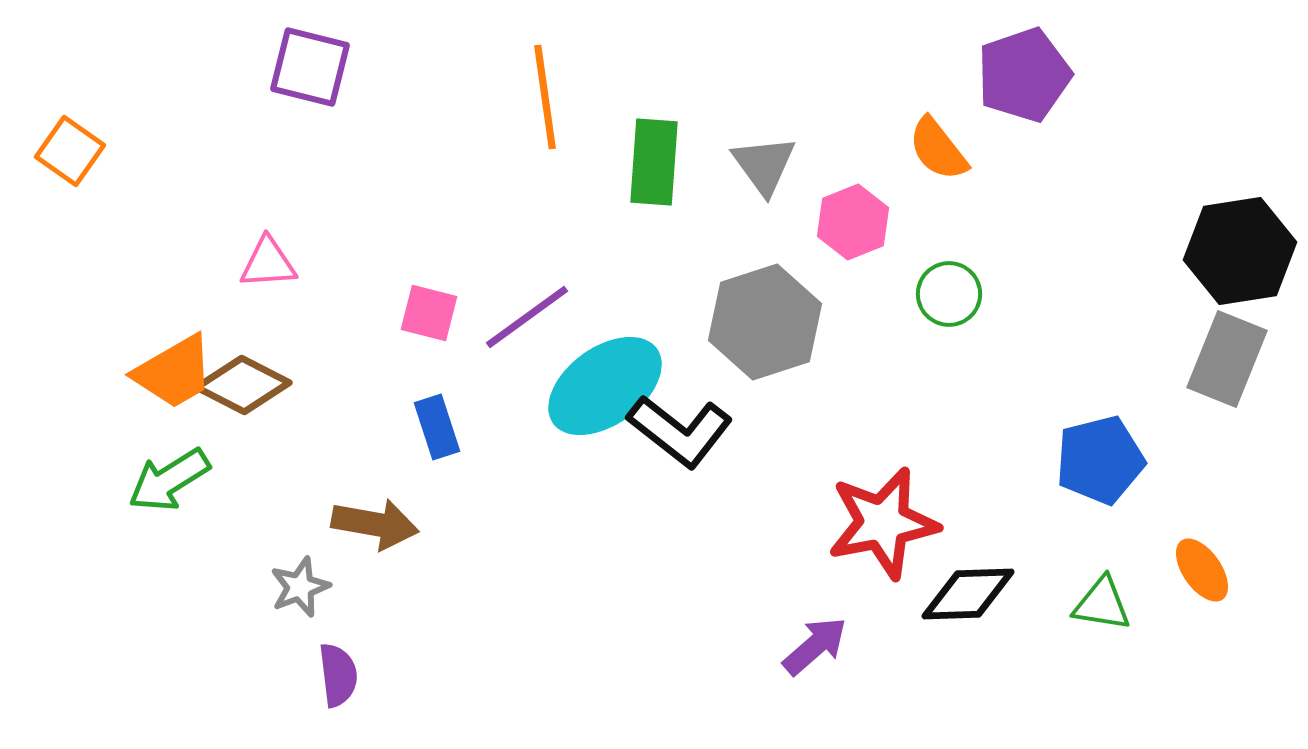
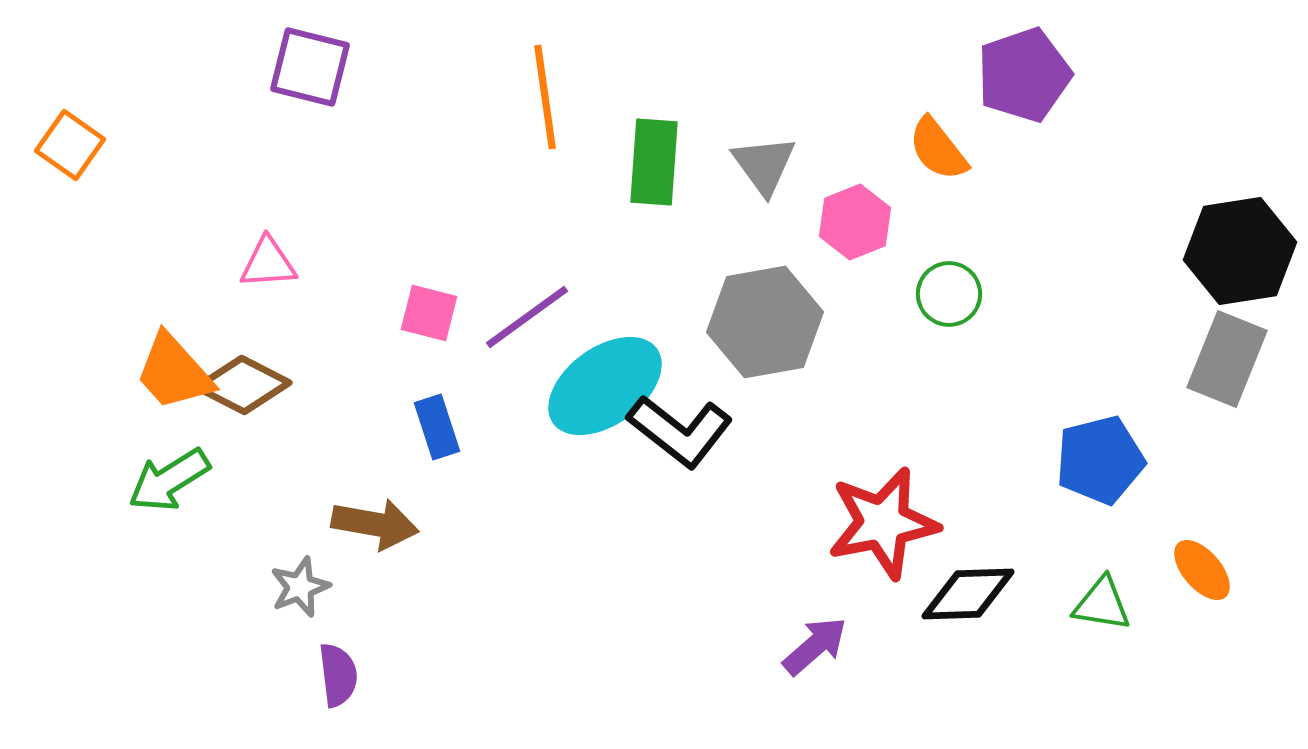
orange square: moved 6 px up
pink hexagon: moved 2 px right
gray hexagon: rotated 8 degrees clockwise
orange trapezoid: rotated 78 degrees clockwise
orange ellipse: rotated 6 degrees counterclockwise
